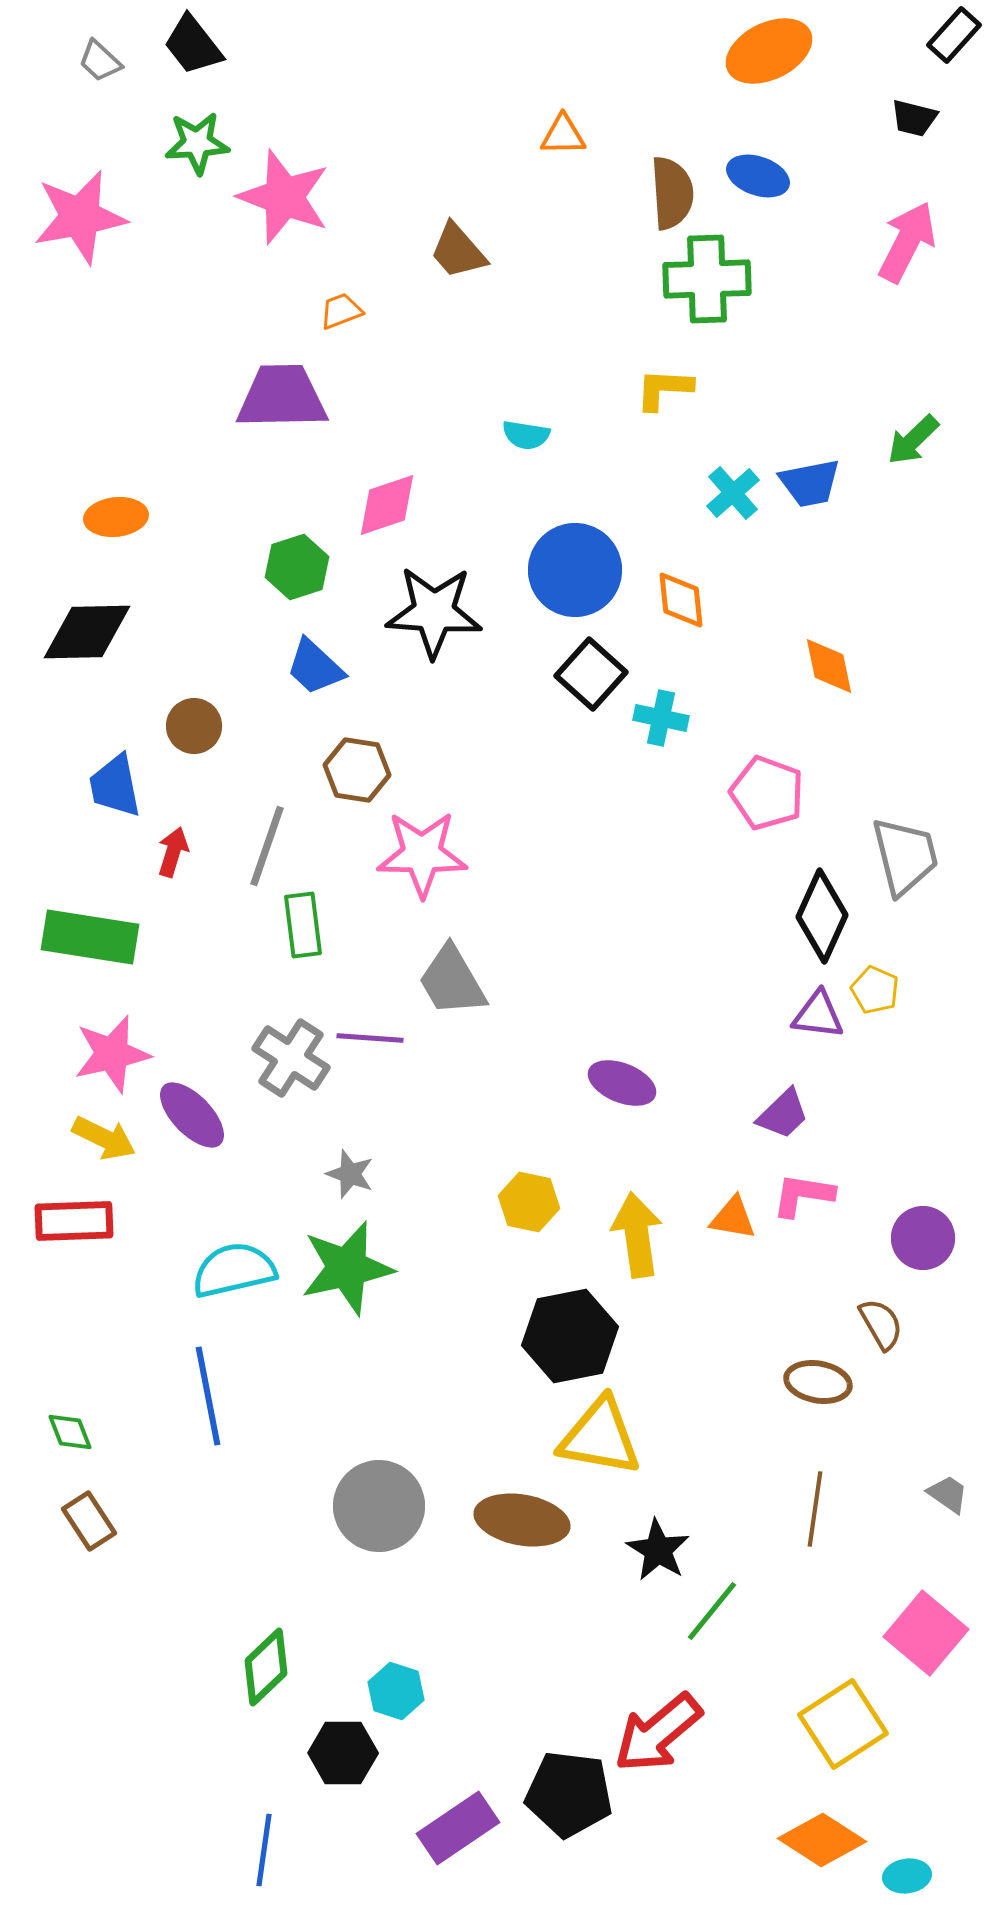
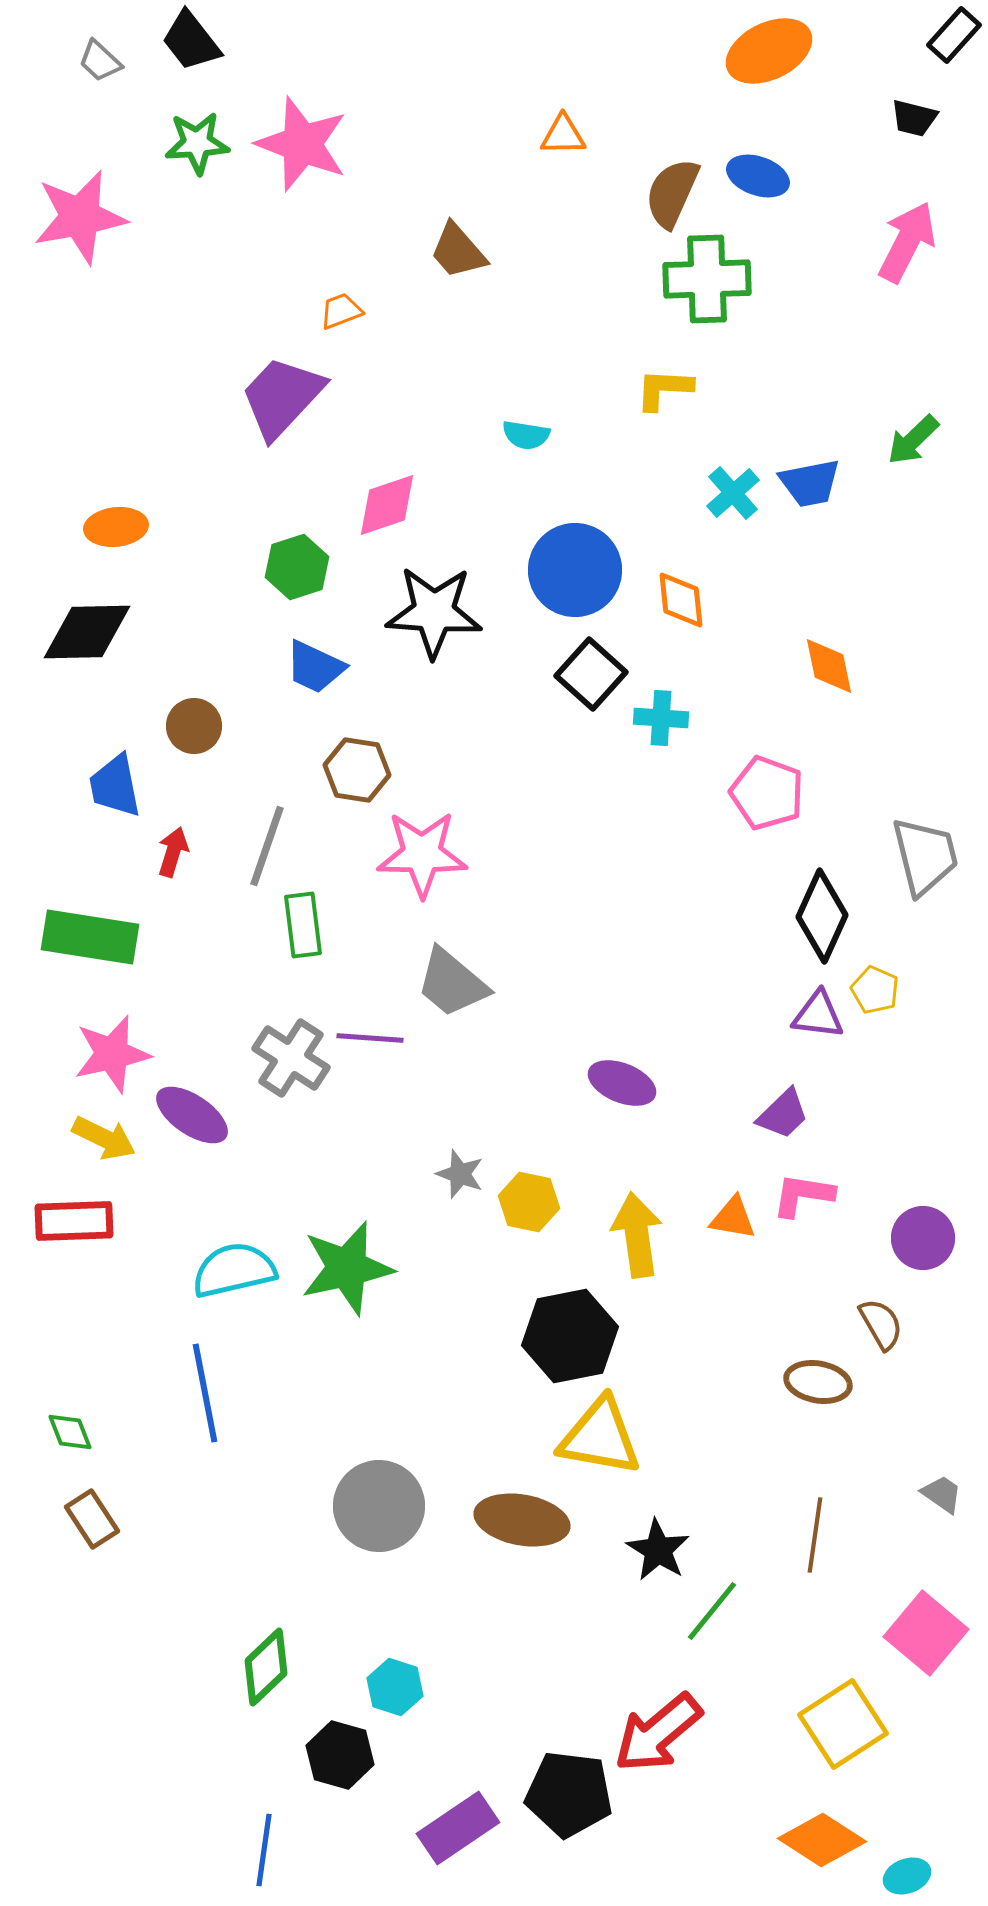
black trapezoid at (193, 45): moved 2 px left, 4 px up
brown semicircle at (672, 193): rotated 152 degrees counterclockwise
pink star at (284, 197): moved 18 px right, 53 px up
purple trapezoid at (282, 397): rotated 46 degrees counterclockwise
orange ellipse at (116, 517): moved 10 px down
blue trapezoid at (315, 667): rotated 18 degrees counterclockwise
cyan cross at (661, 718): rotated 8 degrees counterclockwise
gray trapezoid at (905, 856): moved 20 px right
gray trapezoid at (452, 981): moved 2 px down; rotated 20 degrees counterclockwise
purple ellipse at (192, 1115): rotated 12 degrees counterclockwise
gray star at (350, 1174): moved 110 px right
blue line at (208, 1396): moved 3 px left, 3 px up
gray trapezoid at (948, 1494): moved 6 px left
brown line at (815, 1509): moved 26 px down
brown rectangle at (89, 1521): moved 3 px right, 2 px up
cyan hexagon at (396, 1691): moved 1 px left, 4 px up
black hexagon at (343, 1753): moved 3 px left, 2 px down; rotated 16 degrees clockwise
cyan ellipse at (907, 1876): rotated 12 degrees counterclockwise
